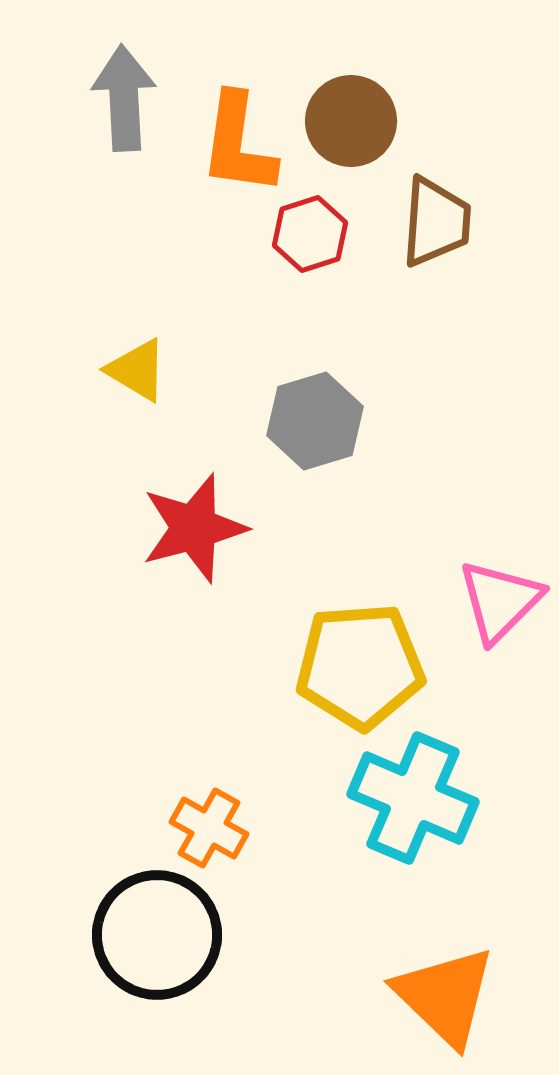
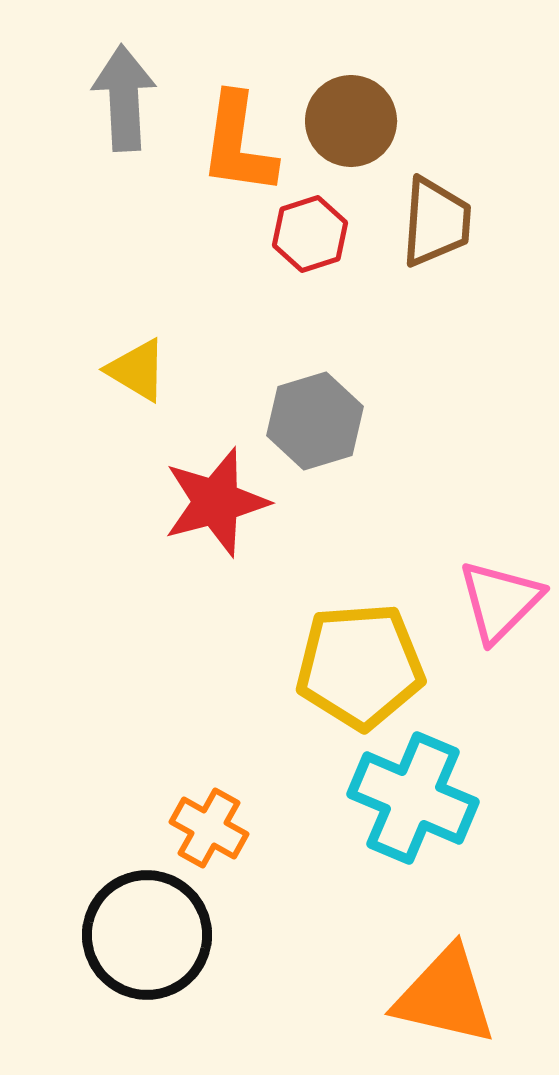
red star: moved 22 px right, 26 px up
black circle: moved 10 px left
orange triangle: rotated 31 degrees counterclockwise
